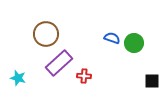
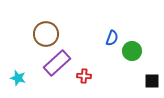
blue semicircle: rotated 91 degrees clockwise
green circle: moved 2 px left, 8 px down
purple rectangle: moved 2 px left
